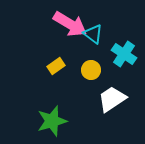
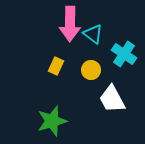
pink arrow: rotated 60 degrees clockwise
yellow rectangle: rotated 30 degrees counterclockwise
white trapezoid: rotated 84 degrees counterclockwise
